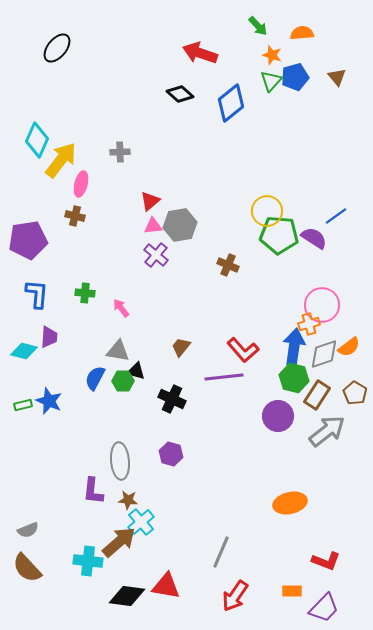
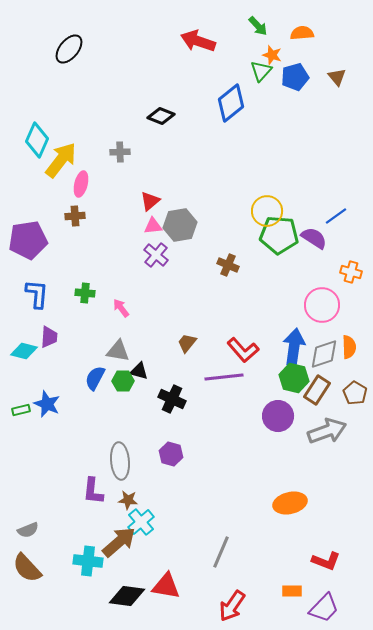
black ellipse at (57, 48): moved 12 px right, 1 px down
red arrow at (200, 53): moved 2 px left, 12 px up
green triangle at (271, 81): moved 10 px left, 10 px up
black diamond at (180, 94): moved 19 px left, 22 px down; rotated 20 degrees counterclockwise
brown cross at (75, 216): rotated 18 degrees counterclockwise
orange cross at (309, 324): moved 42 px right, 52 px up; rotated 30 degrees clockwise
brown trapezoid at (181, 347): moved 6 px right, 4 px up
orange semicircle at (349, 347): rotated 55 degrees counterclockwise
black triangle at (136, 371): moved 3 px right
brown rectangle at (317, 395): moved 5 px up
blue star at (49, 401): moved 2 px left, 3 px down
green rectangle at (23, 405): moved 2 px left, 5 px down
gray arrow at (327, 431): rotated 18 degrees clockwise
red arrow at (235, 596): moved 3 px left, 10 px down
